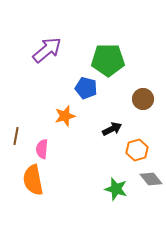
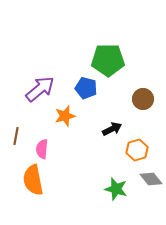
purple arrow: moved 7 px left, 39 px down
